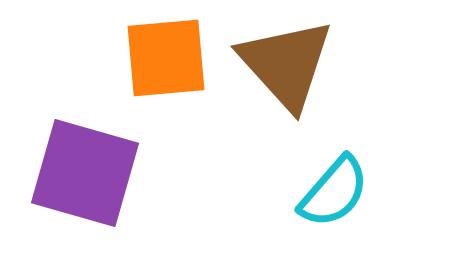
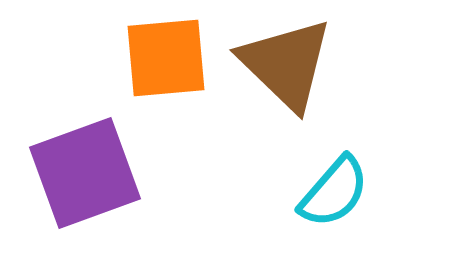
brown triangle: rotated 4 degrees counterclockwise
purple square: rotated 36 degrees counterclockwise
